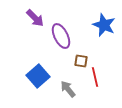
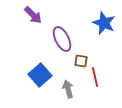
purple arrow: moved 2 px left, 3 px up
blue star: moved 2 px up
purple ellipse: moved 1 px right, 3 px down
blue square: moved 2 px right, 1 px up
gray arrow: rotated 24 degrees clockwise
